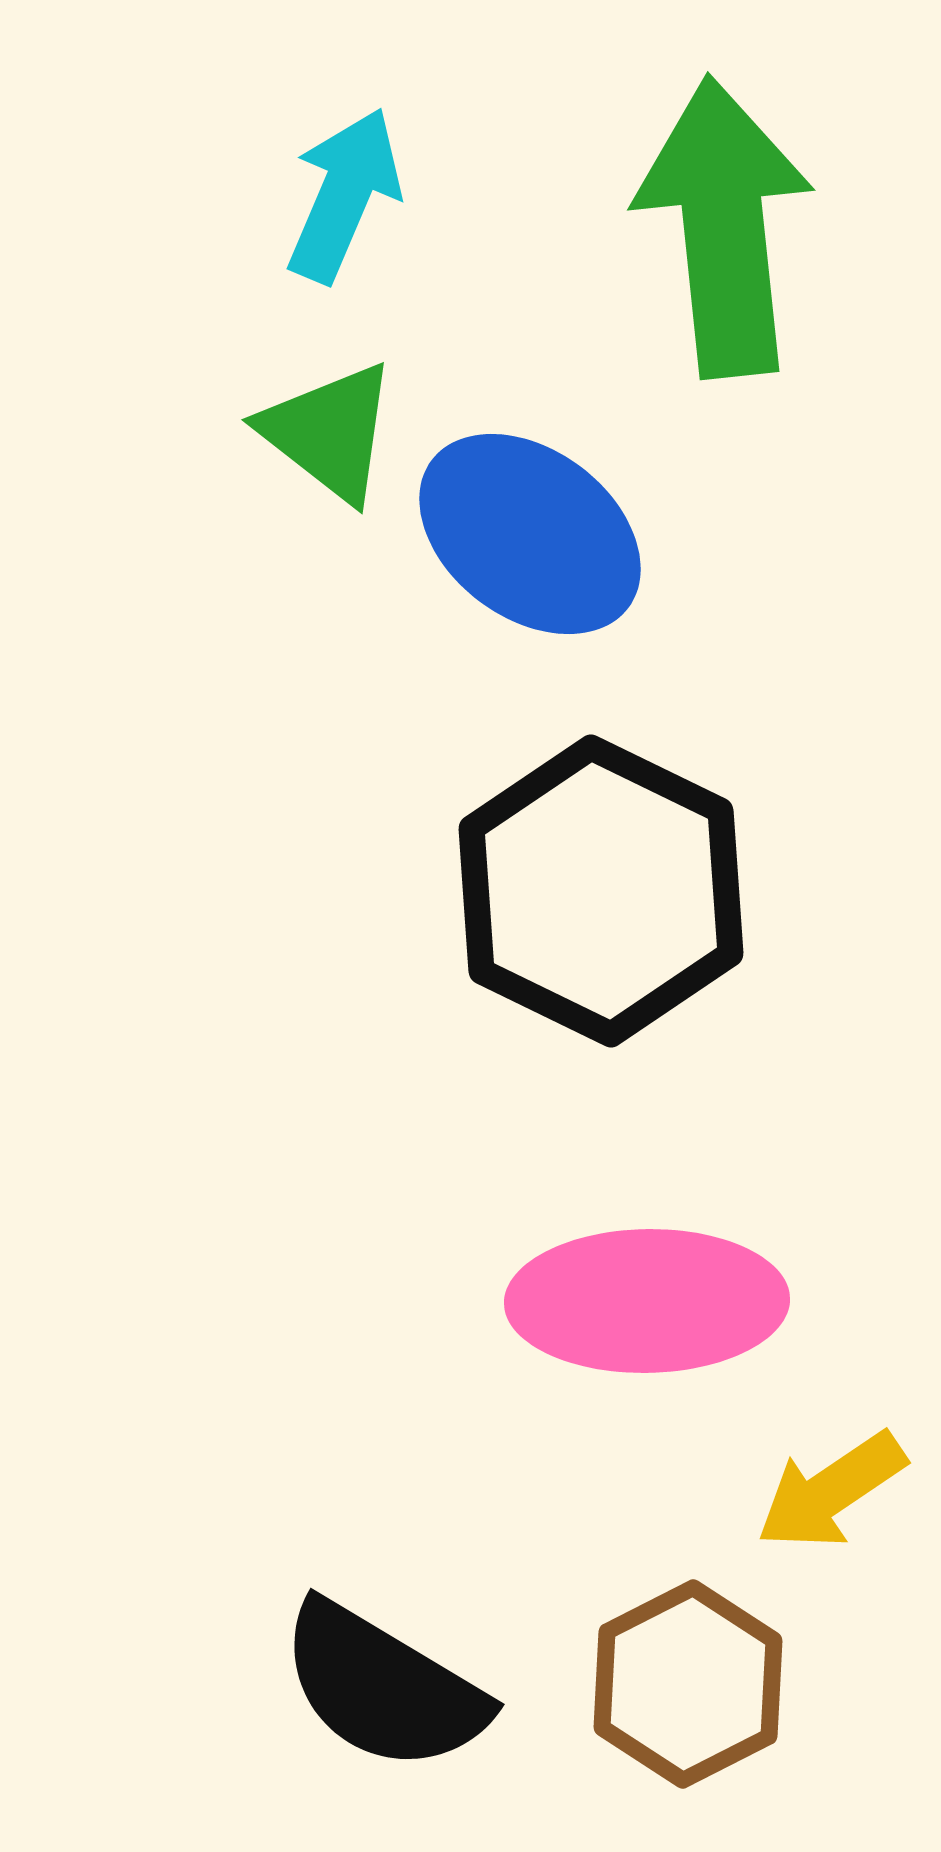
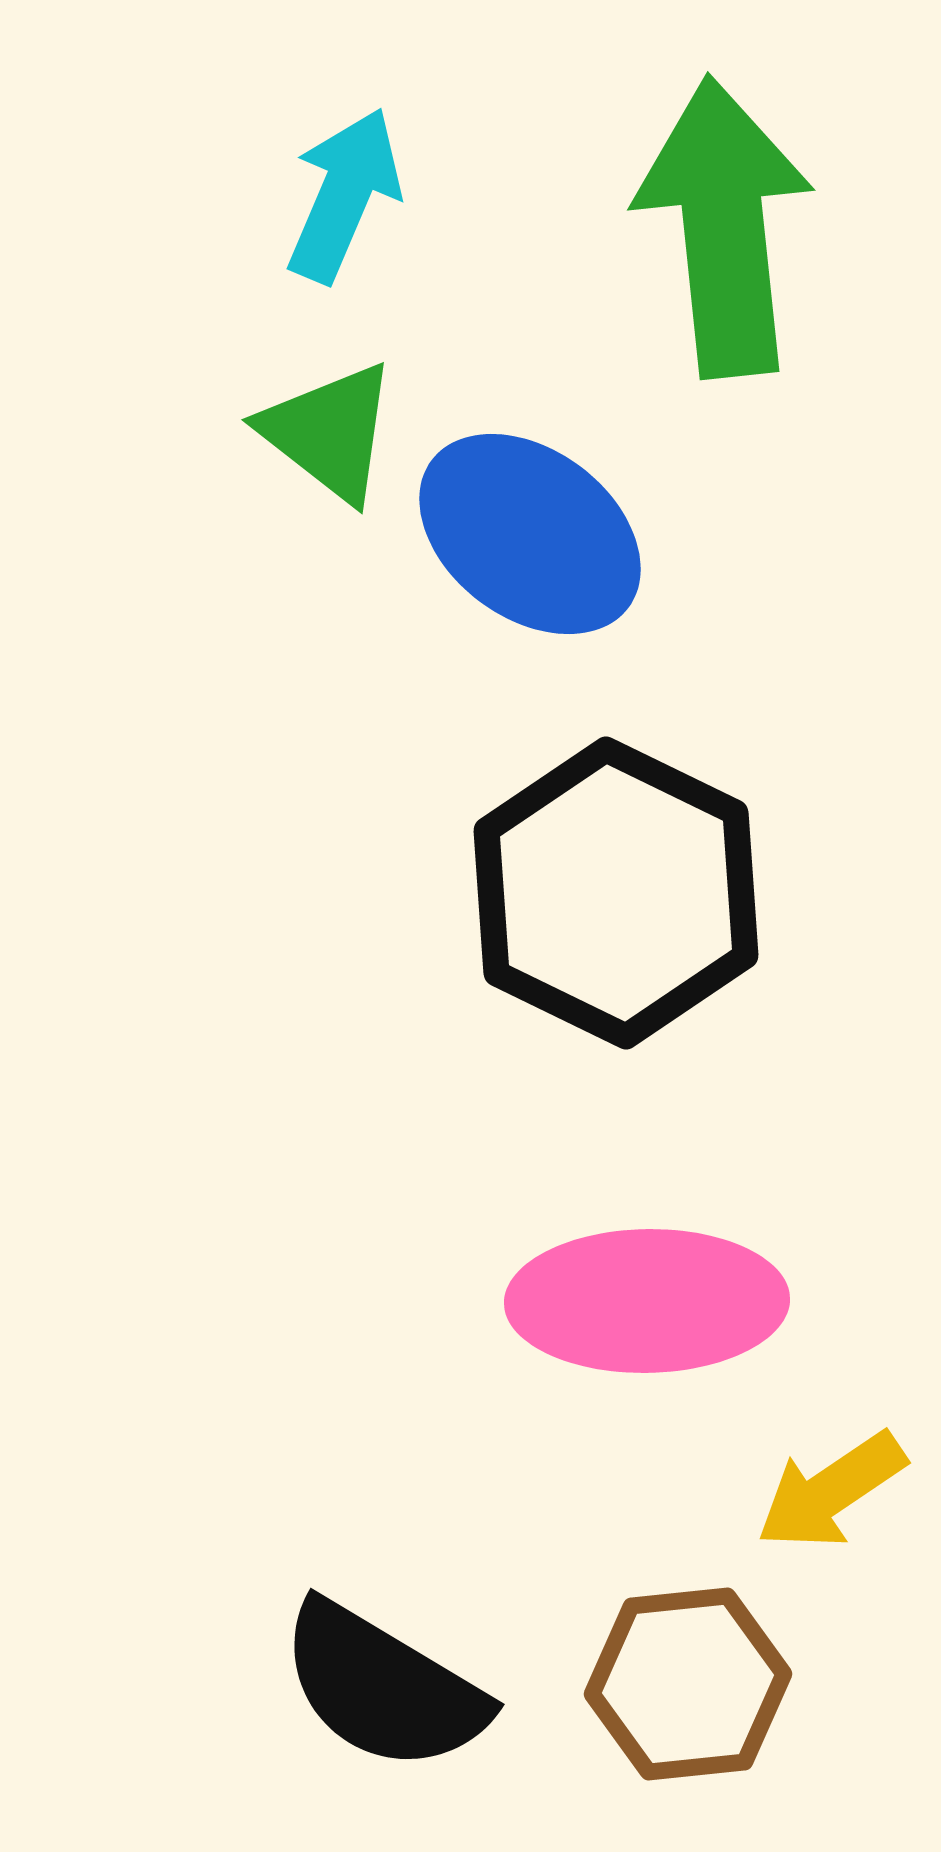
black hexagon: moved 15 px right, 2 px down
brown hexagon: rotated 21 degrees clockwise
